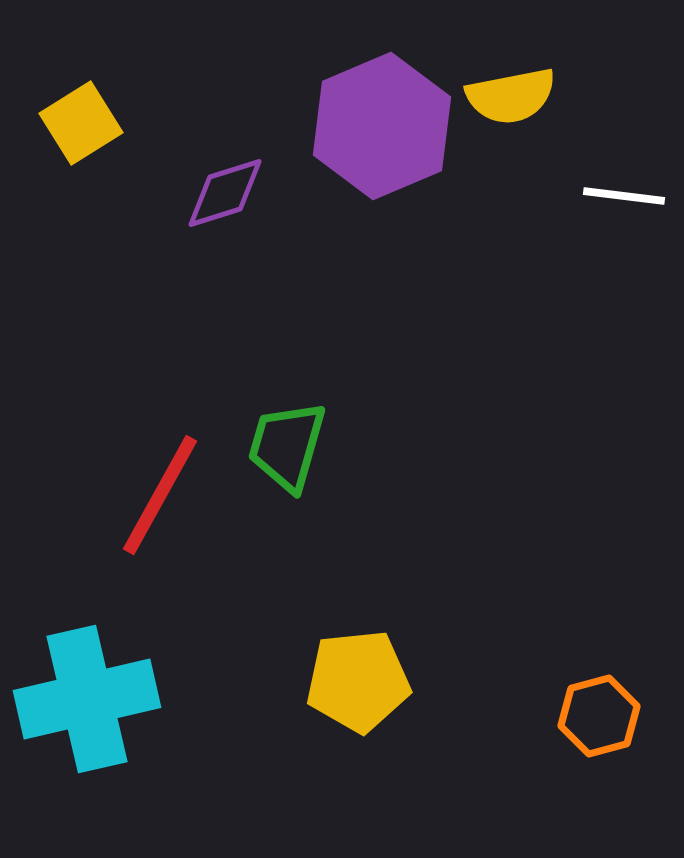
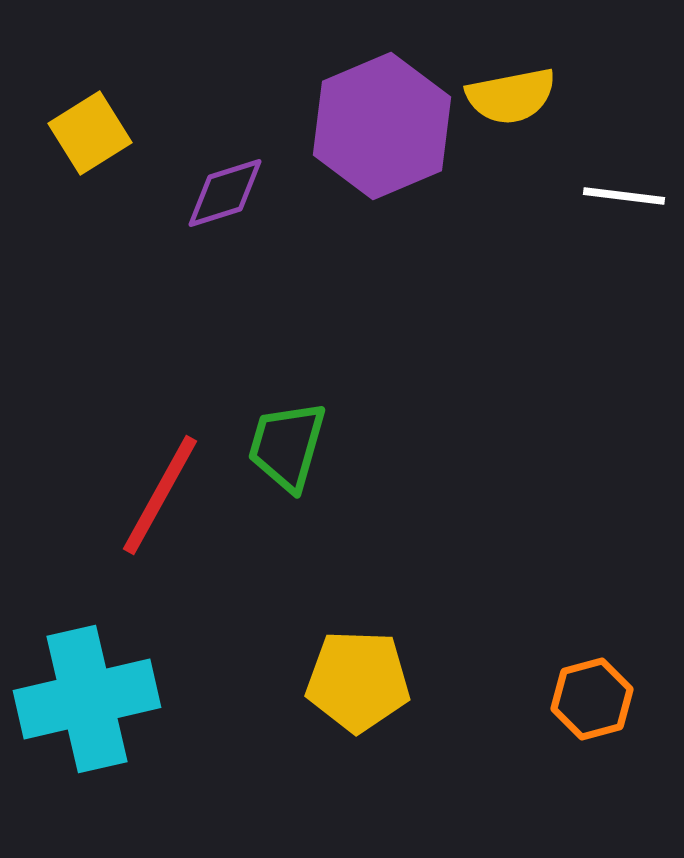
yellow square: moved 9 px right, 10 px down
yellow pentagon: rotated 8 degrees clockwise
orange hexagon: moved 7 px left, 17 px up
